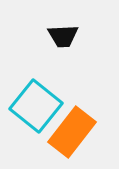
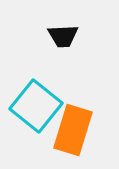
orange rectangle: moved 1 px right, 2 px up; rotated 21 degrees counterclockwise
